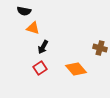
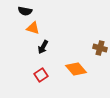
black semicircle: moved 1 px right
red square: moved 1 px right, 7 px down
